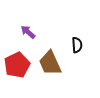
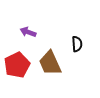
purple arrow: rotated 21 degrees counterclockwise
black semicircle: moved 1 px up
